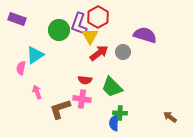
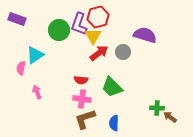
red hexagon: rotated 15 degrees clockwise
yellow triangle: moved 3 px right
red semicircle: moved 4 px left
brown L-shape: moved 25 px right, 10 px down
green cross: moved 37 px right, 5 px up
